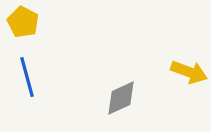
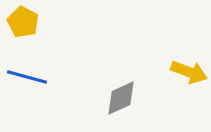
blue line: rotated 60 degrees counterclockwise
